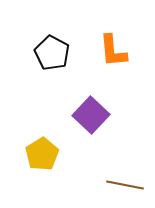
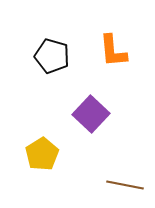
black pentagon: moved 3 px down; rotated 12 degrees counterclockwise
purple square: moved 1 px up
